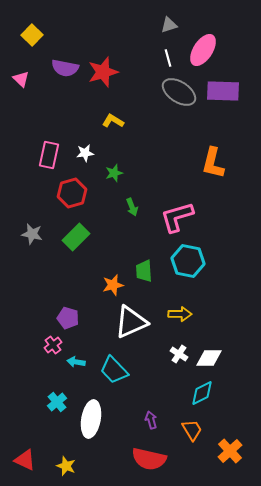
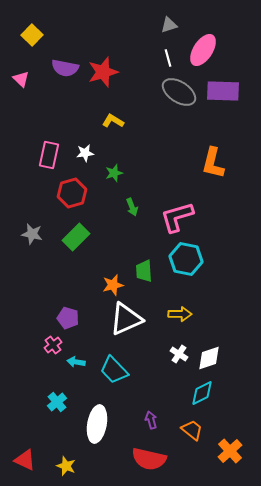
cyan hexagon: moved 2 px left, 2 px up
white triangle: moved 5 px left, 3 px up
white diamond: rotated 20 degrees counterclockwise
white ellipse: moved 6 px right, 5 px down
orange trapezoid: rotated 20 degrees counterclockwise
